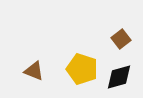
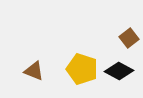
brown square: moved 8 px right, 1 px up
black diamond: moved 6 px up; rotated 44 degrees clockwise
